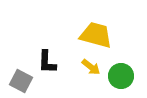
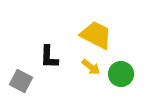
yellow trapezoid: rotated 12 degrees clockwise
black L-shape: moved 2 px right, 5 px up
green circle: moved 2 px up
